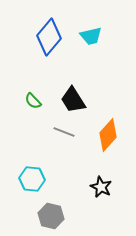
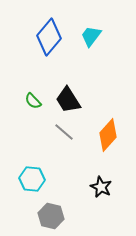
cyan trapezoid: rotated 140 degrees clockwise
black trapezoid: moved 5 px left
gray line: rotated 20 degrees clockwise
